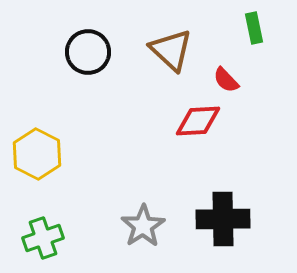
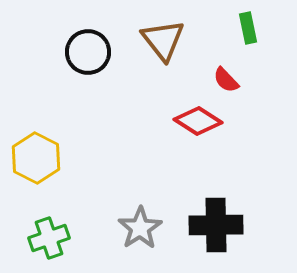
green rectangle: moved 6 px left
brown triangle: moved 8 px left, 10 px up; rotated 9 degrees clockwise
red diamond: rotated 36 degrees clockwise
yellow hexagon: moved 1 px left, 4 px down
black cross: moved 7 px left, 6 px down
gray star: moved 3 px left, 2 px down
green cross: moved 6 px right
